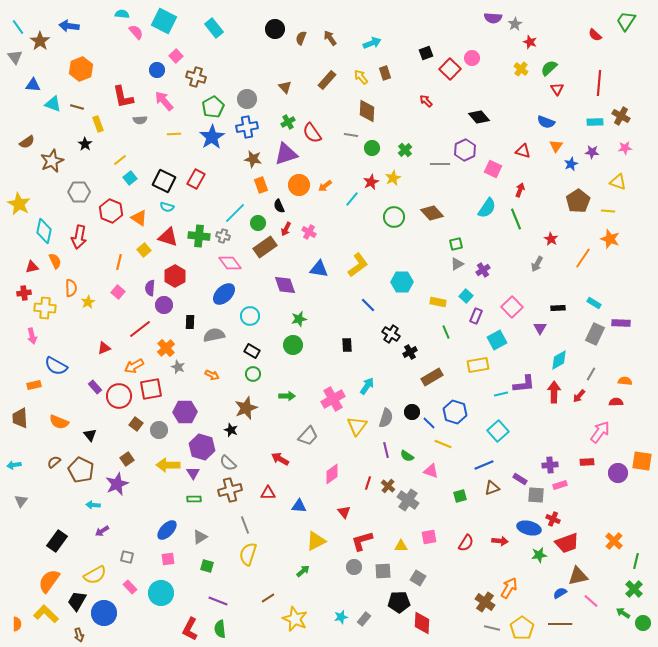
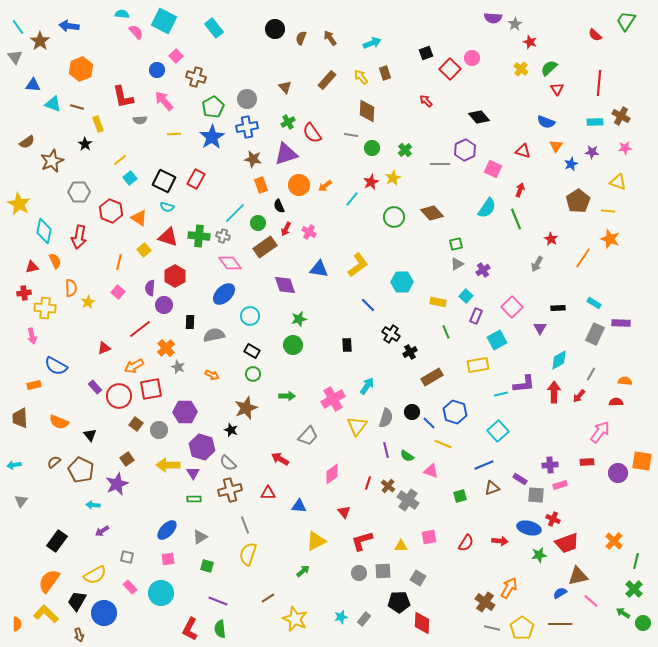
gray circle at (354, 567): moved 5 px right, 6 px down
